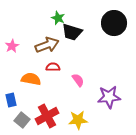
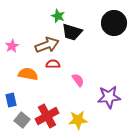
green star: moved 2 px up
red semicircle: moved 3 px up
orange semicircle: moved 3 px left, 5 px up
